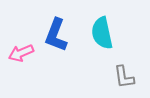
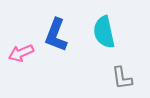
cyan semicircle: moved 2 px right, 1 px up
gray L-shape: moved 2 px left, 1 px down
